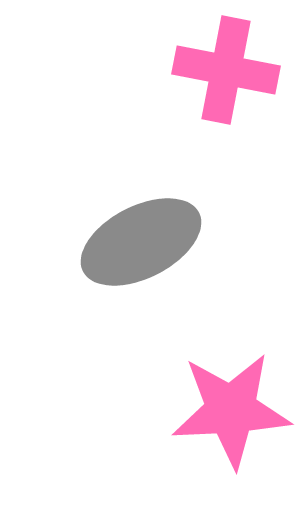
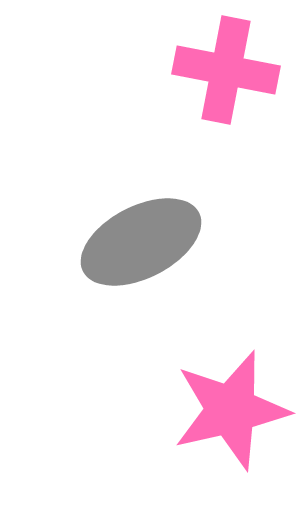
pink star: rotated 10 degrees counterclockwise
